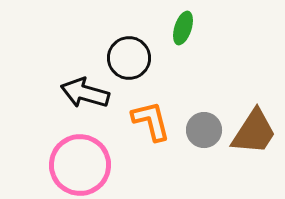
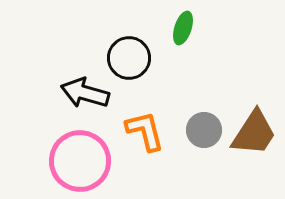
orange L-shape: moved 6 px left, 10 px down
brown trapezoid: moved 1 px down
pink circle: moved 4 px up
